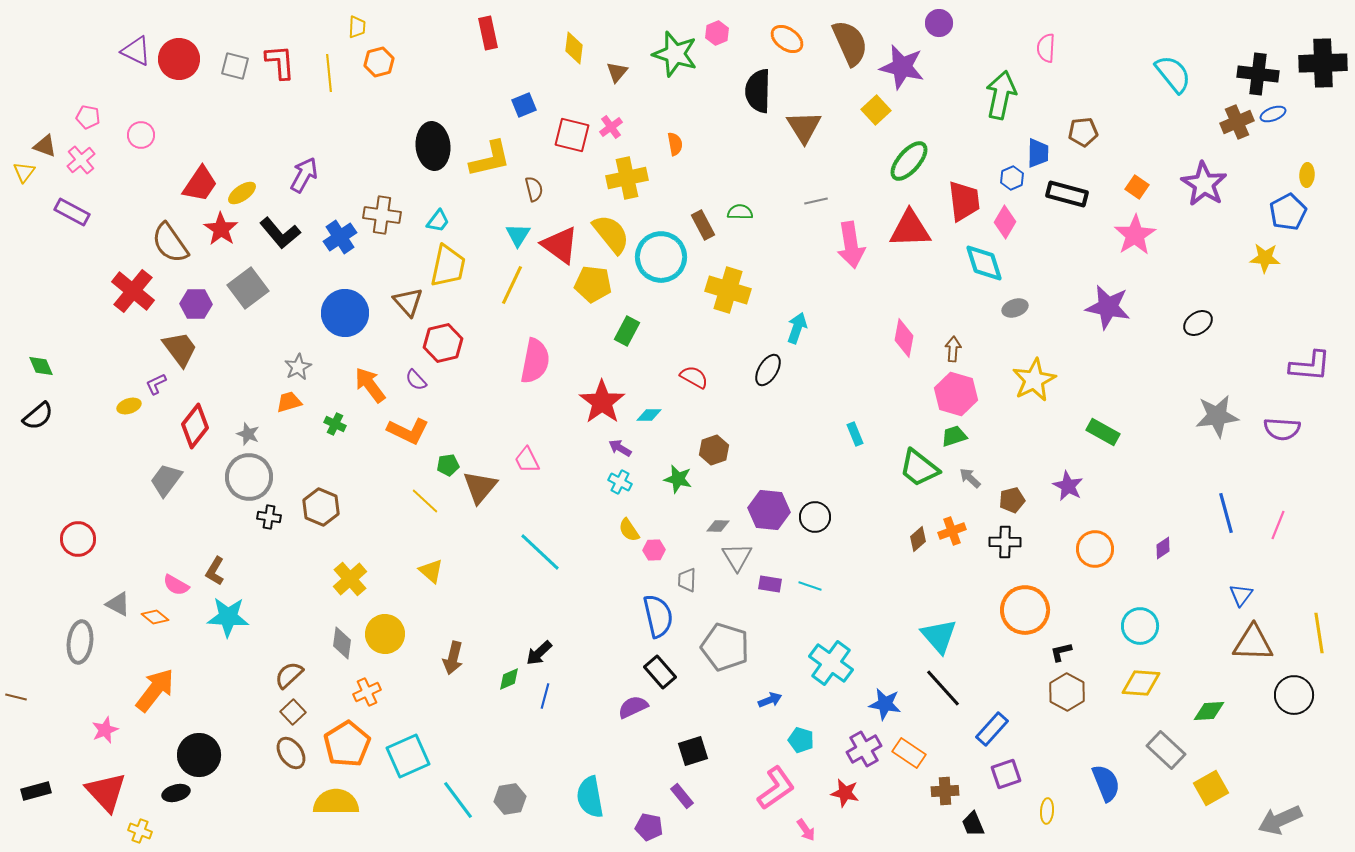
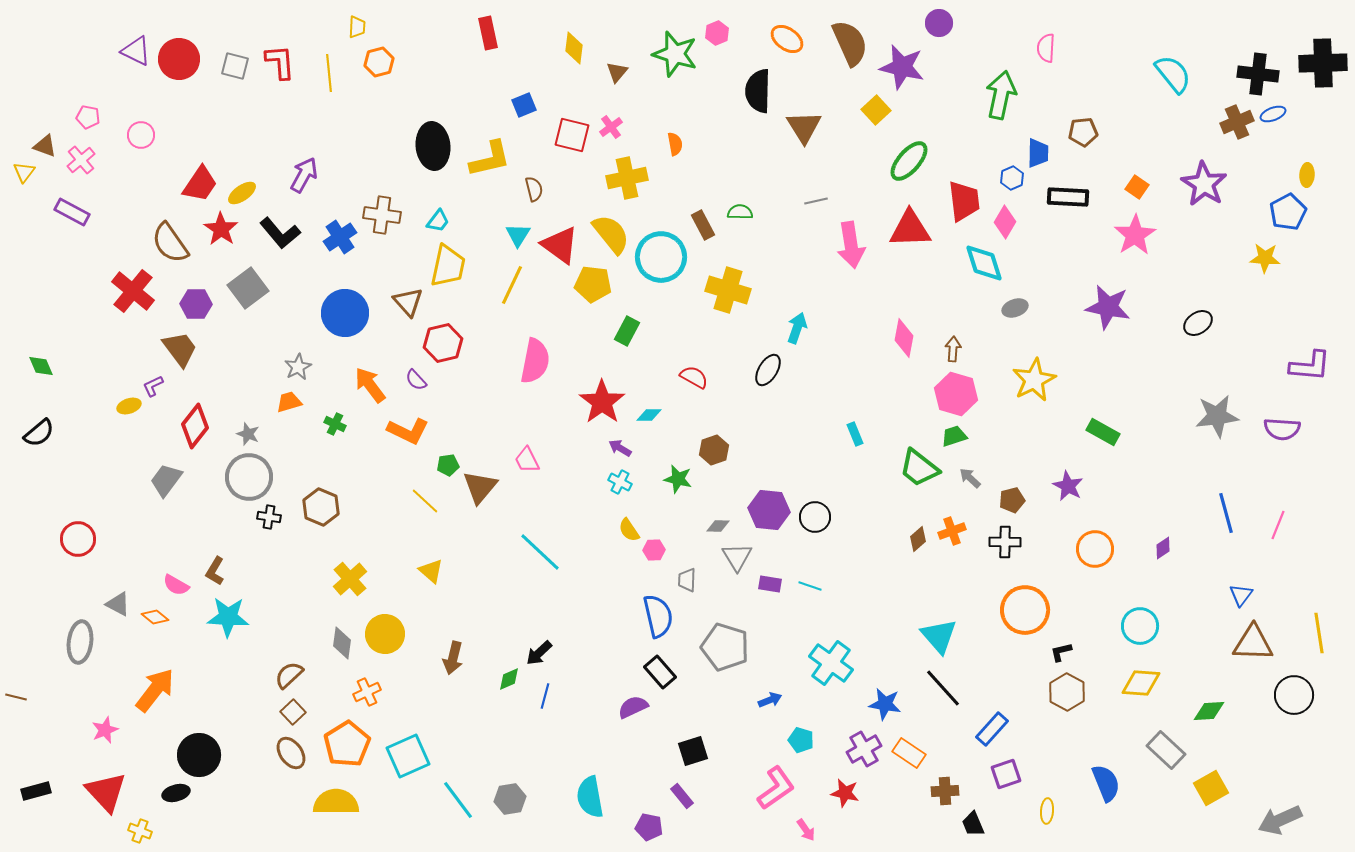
black rectangle at (1067, 194): moved 1 px right, 3 px down; rotated 12 degrees counterclockwise
purple L-shape at (156, 384): moved 3 px left, 2 px down
black semicircle at (38, 416): moved 1 px right, 17 px down
